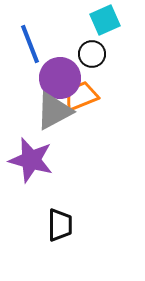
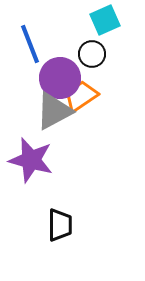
orange trapezoid: rotated 12 degrees counterclockwise
